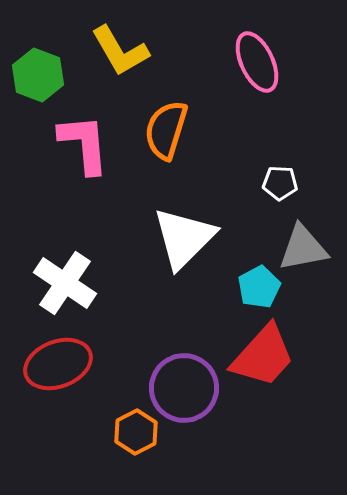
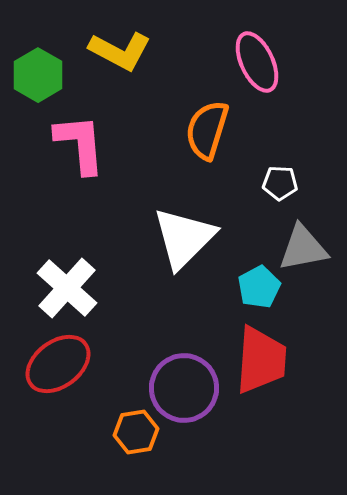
yellow L-shape: rotated 32 degrees counterclockwise
green hexagon: rotated 9 degrees clockwise
orange semicircle: moved 41 px right
pink L-shape: moved 4 px left
white cross: moved 2 px right, 5 px down; rotated 8 degrees clockwise
red trapezoid: moved 2 px left, 4 px down; rotated 38 degrees counterclockwise
red ellipse: rotated 16 degrees counterclockwise
orange hexagon: rotated 18 degrees clockwise
